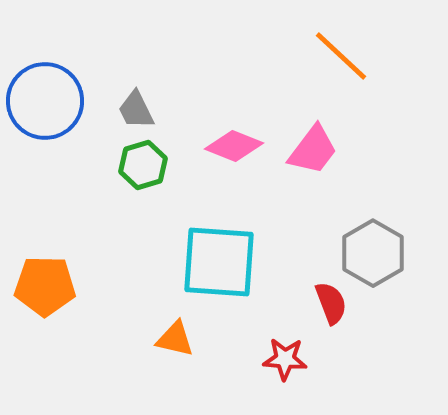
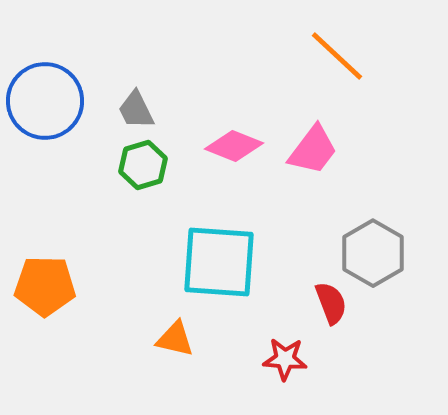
orange line: moved 4 px left
